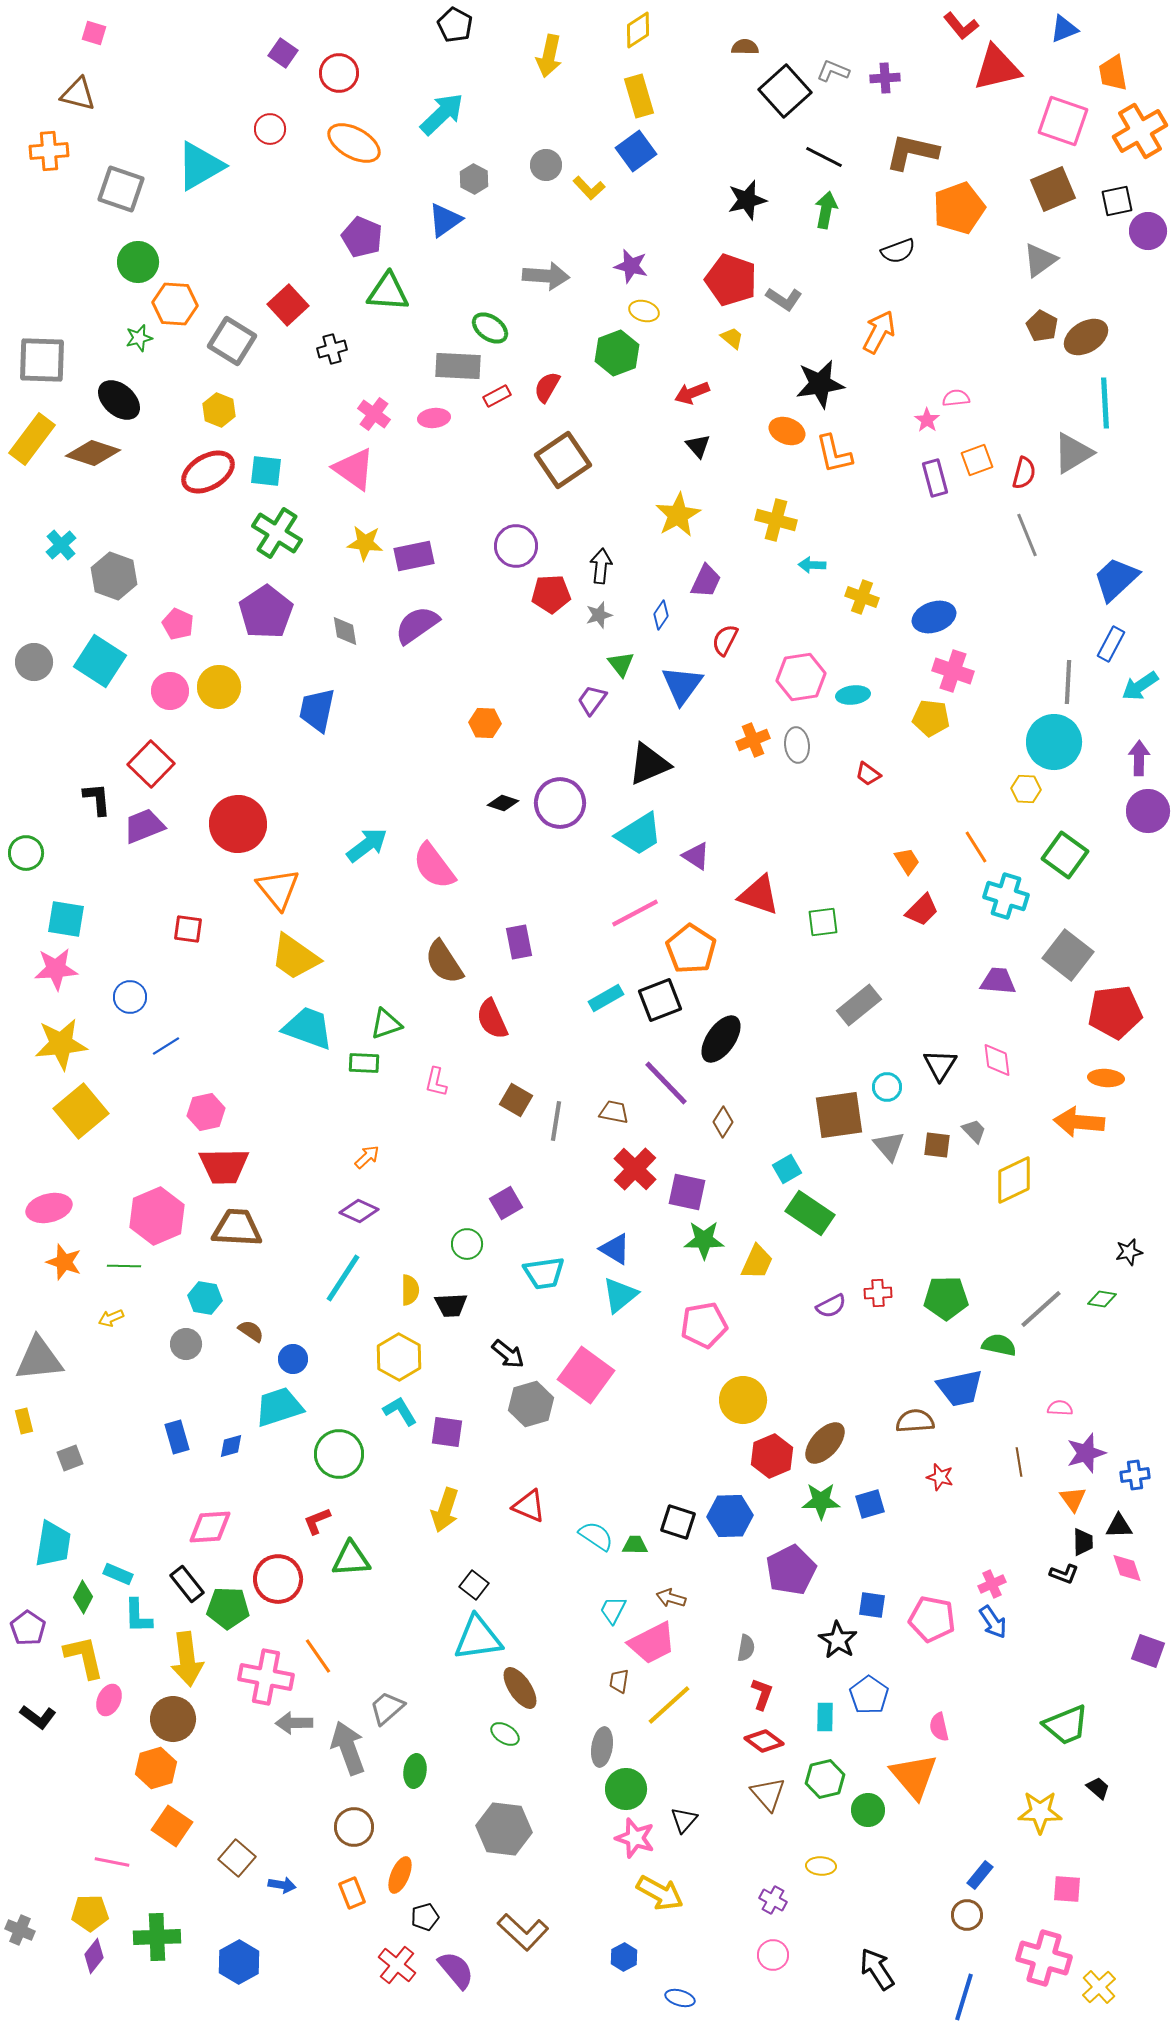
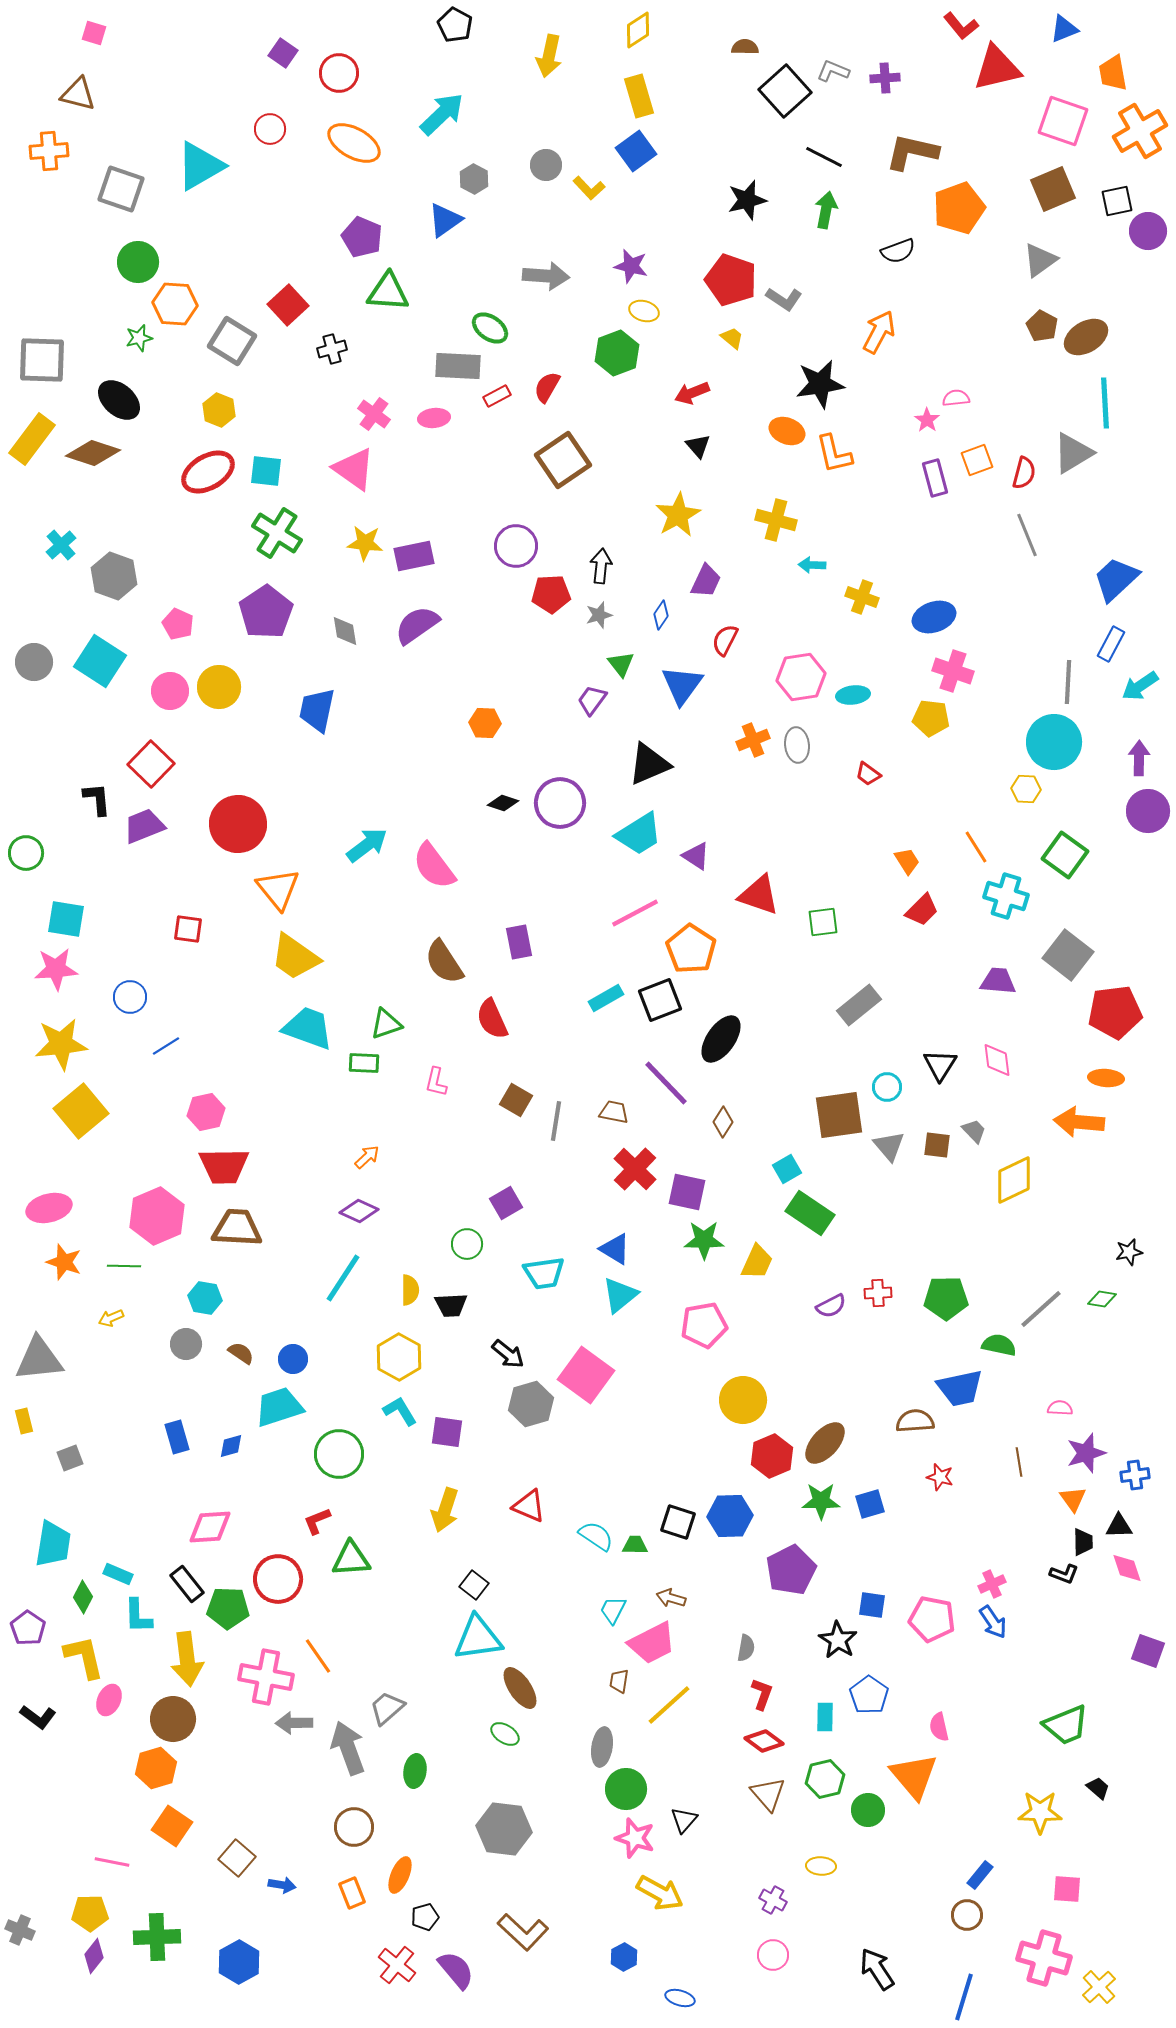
brown semicircle at (251, 1331): moved 10 px left, 22 px down
